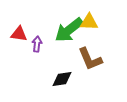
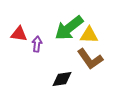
yellow triangle: moved 13 px down
green arrow: moved 2 px up
brown L-shape: rotated 12 degrees counterclockwise
